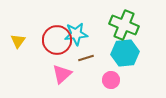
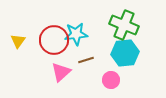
red circle: moved 3 px left
brown line: moved 2 px down
pink triangle: moved 1 px left, 2 px up
